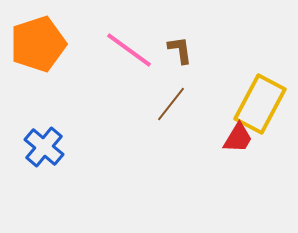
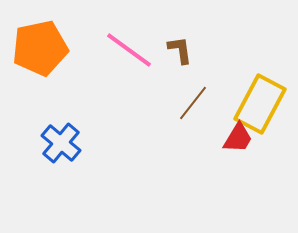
orange pentagon: moved 2 px right, 4 px down; rotated 6 degrees clockwise
brown line: moved 22 px right, 1 px up
blue cross: moved 17 px right, 4 px up
